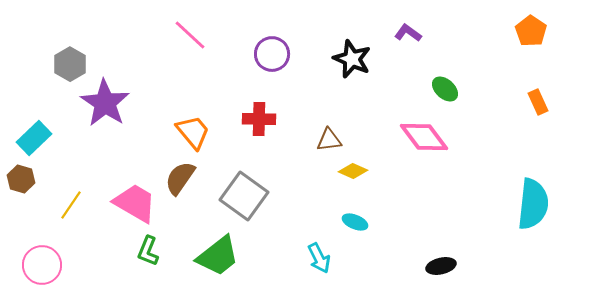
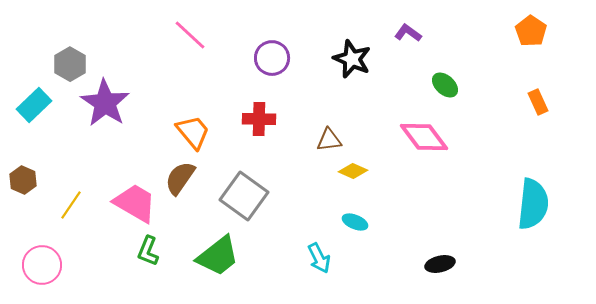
purple circle: moved 4 px down
green ellipse: moved 4 px up
cyan rectangle: moved 33 px up
brown hexagon: moved 2 px right, 1 px down; rotated 8 degrees clockwise
black ellipse: moved 1 px left, 2 px up
